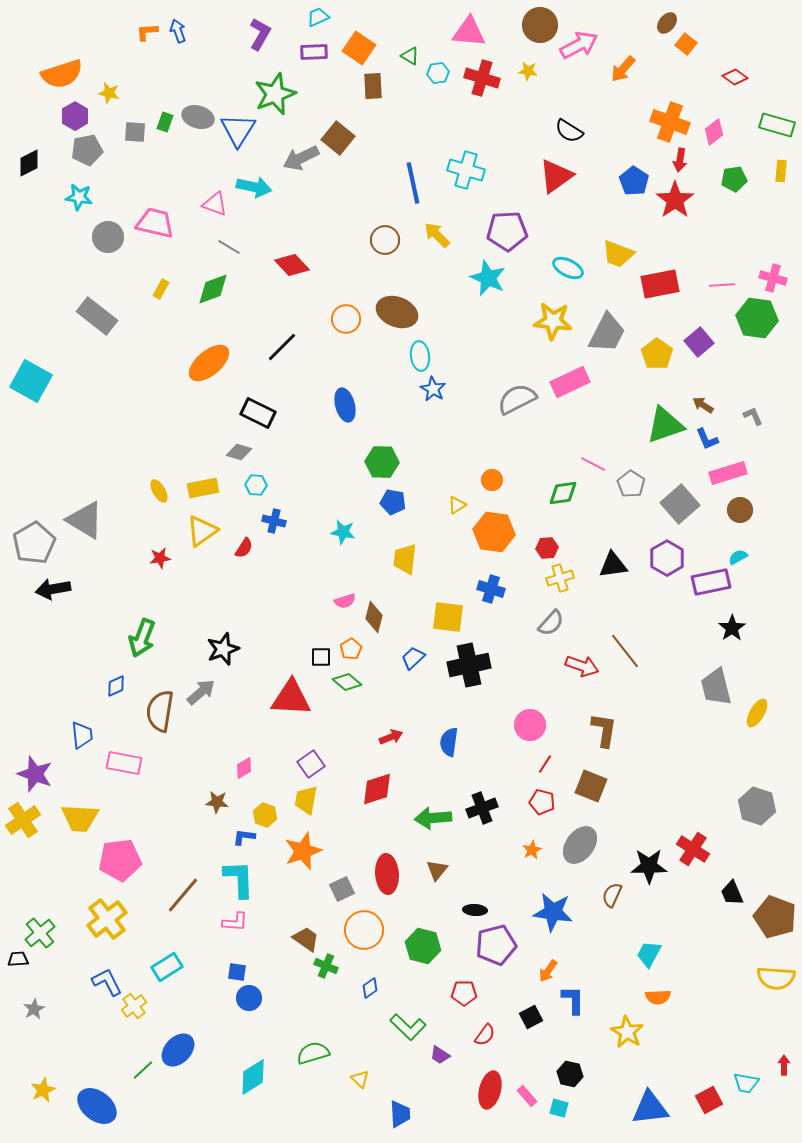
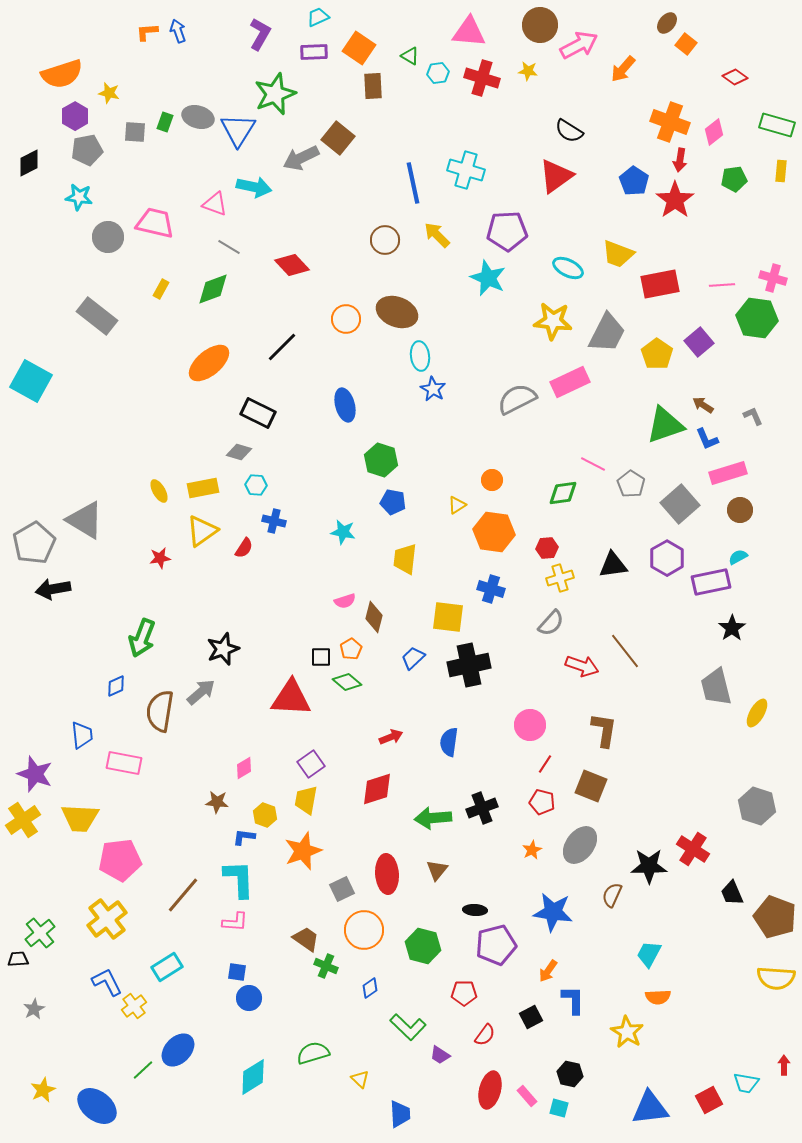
green hexagon at (382, 462): moved 1 px left, 2 px up; rotated 16 degrees clockwise
